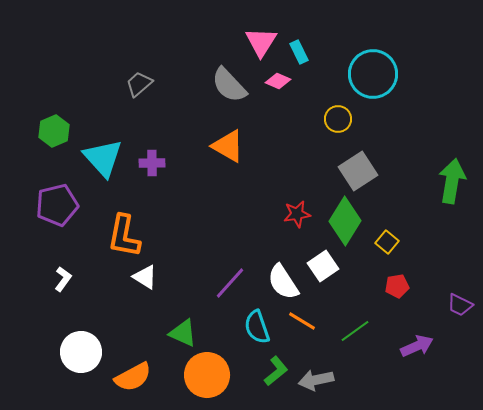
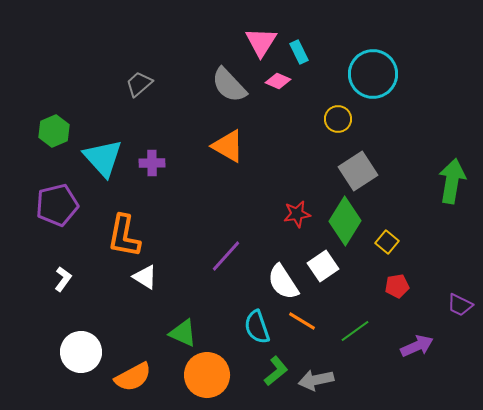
purple line: moved 4 px left, 27 px up
